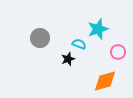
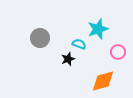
orange diamond: moved 2 px left
